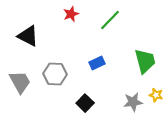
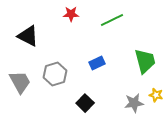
red star: rotated 21 degrees clockwise
green line: moved 2 px right; rotated 20 degrees clockwise
gray hexagon: rotated 20 degrees counterclockwise
gray star: moved 1 px right, 1 px down
